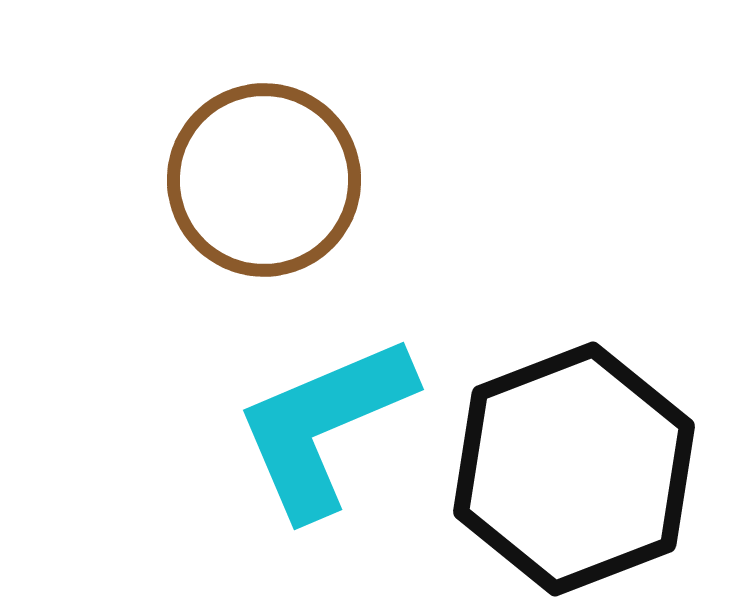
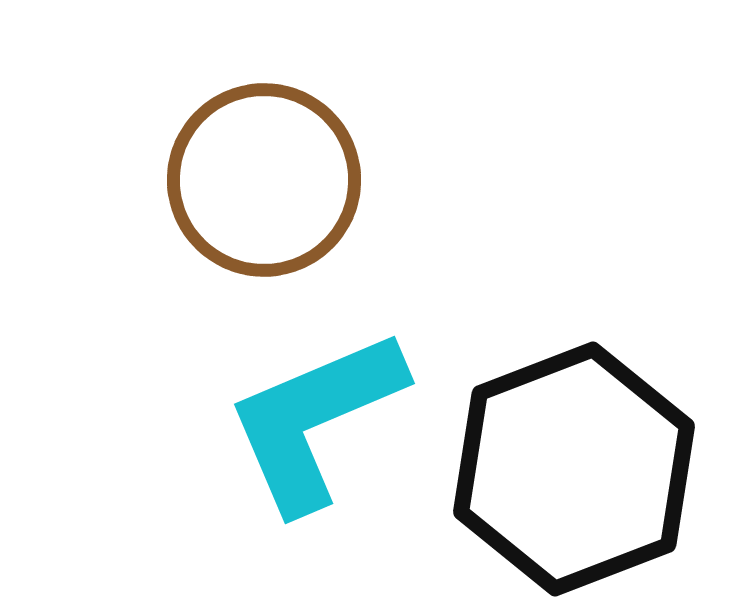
cyan L-shape: moved 9 px left, 6 px up
